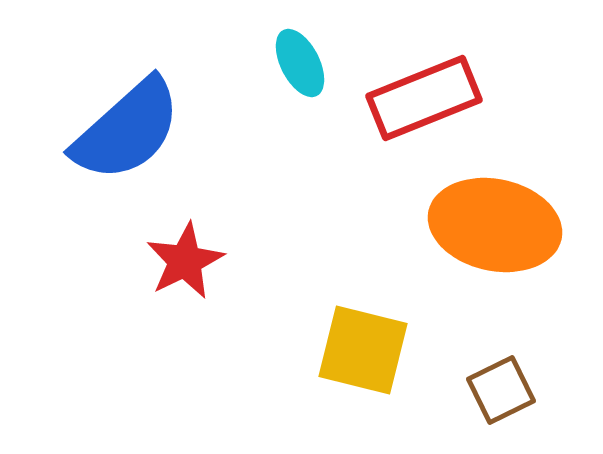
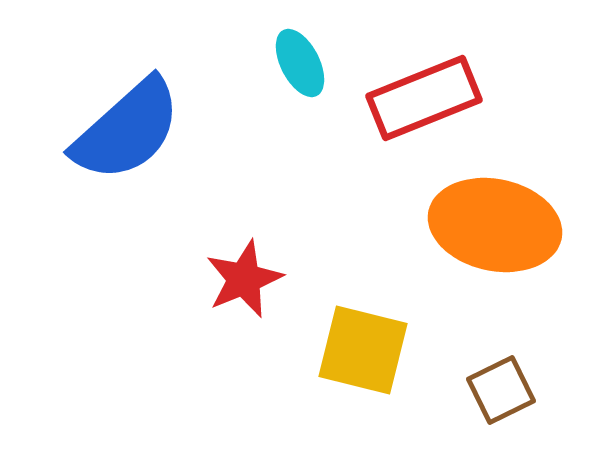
red star: moved 59 px right, 18 px down; rotated 4 degrees clockwise
